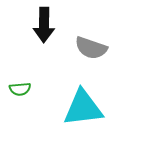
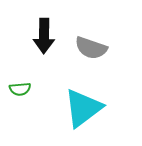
black arrow: moved 11 px down
cyan triangle: rotated 30 degrees counterclockwise
